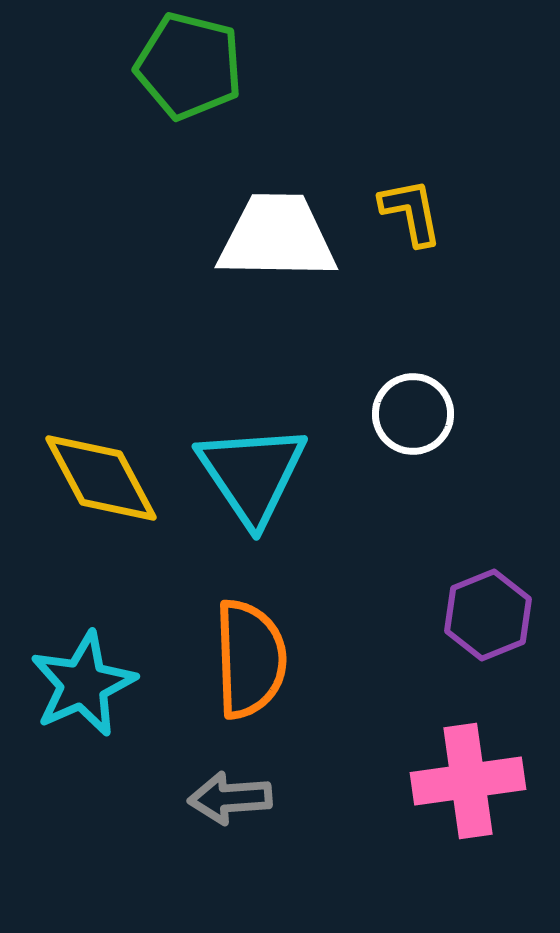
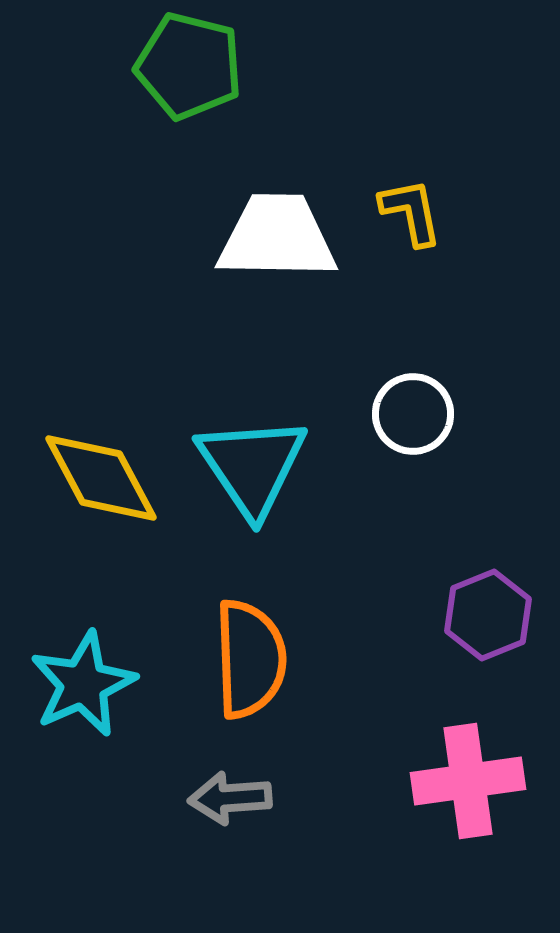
cyan triangle: moved 8 px up
